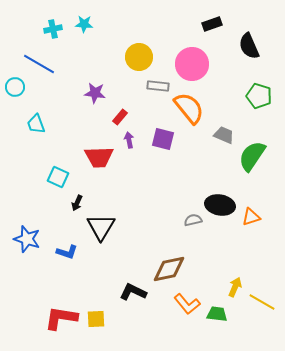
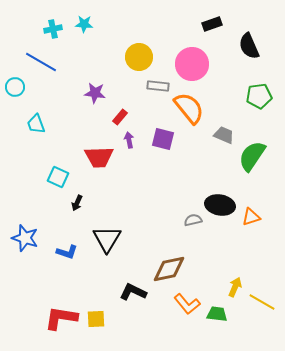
blue line: moved 2 px right, 2 px up
green pentagon: rotated 25 degrees counterclockwise
black triangle: moved 6 px right, 12 px down
blue star: moved 2 px left, 1 px up
